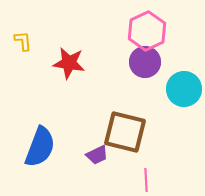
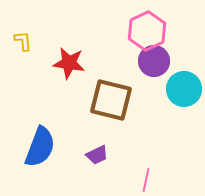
purple circle: moved 9 px right, 1 px up
brown square: moved 14 px left, 32 px up
pink line: rotated 15 degrees clockwise
